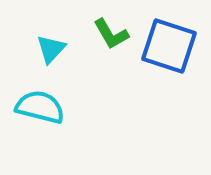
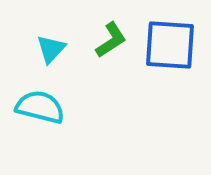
green L-shape: moved 6 px down; rotated 93 degrees counterclockwise
blue square: moved 1 px right, 1 px up; rotated 14 degrees counterclockwise
